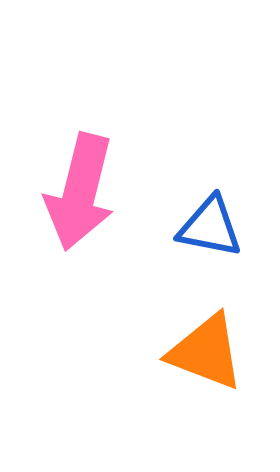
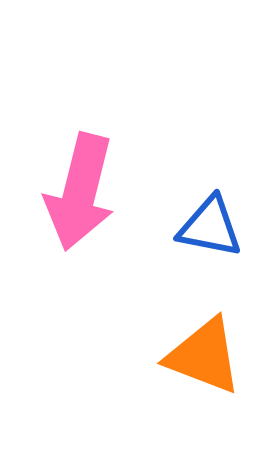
orange triangle: moved 2 px left, 4 px down
